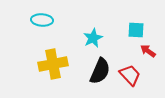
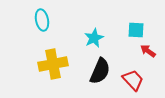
cyan ellipse: rotated 75 degrees clockwise
cyan star: moved 1 px right
red trapezoid: moved 3 px right, 5 px down
